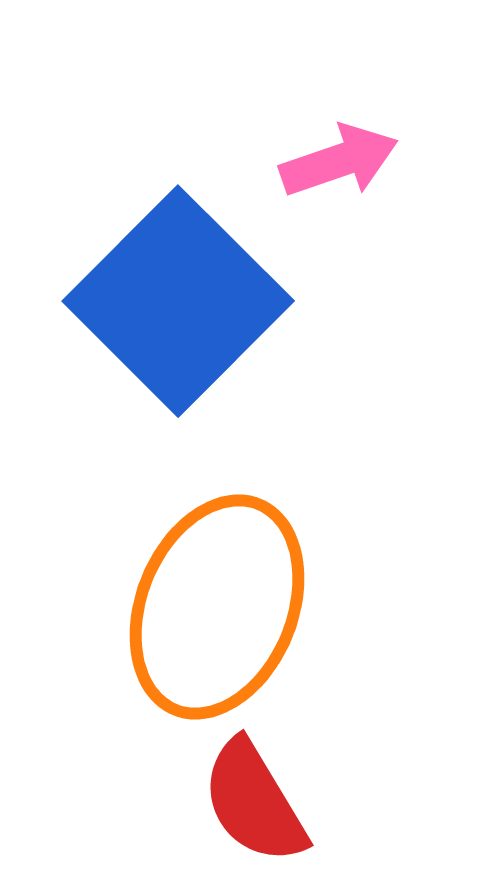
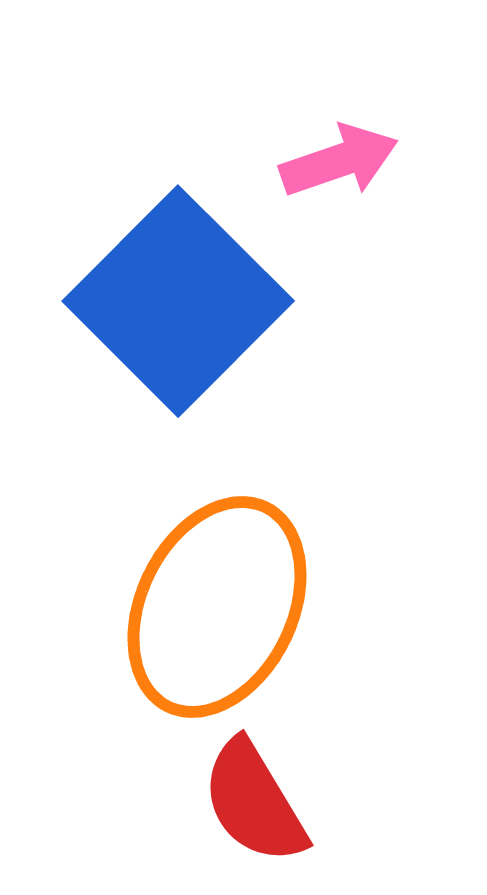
orange ellipse: rotated 4 degrees clockwise
